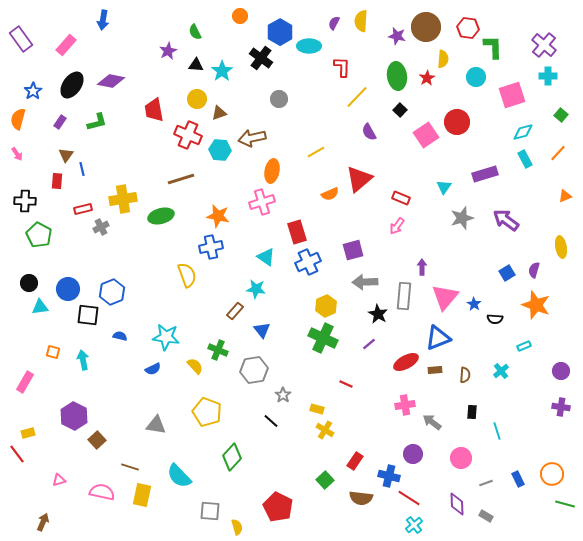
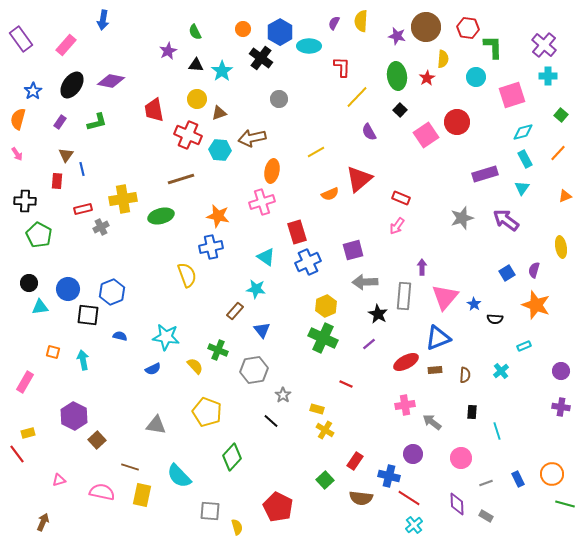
orange circle at (240, 16): moved 3 px right, 13 px down
cyan triangle at (444, 187): moved 78 px right, 1 px down
